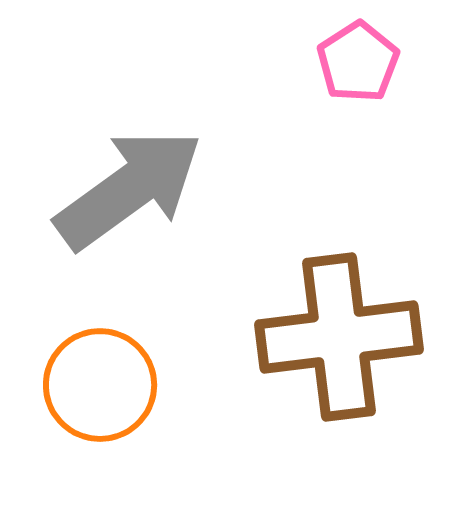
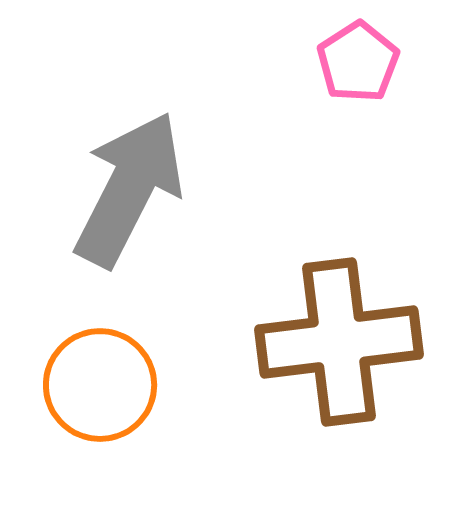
gray arrow: rotated 27 degrees counterclockwise
brown cross: moved 5 px down
